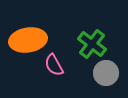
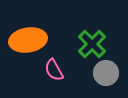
green cross: rotated 8 degrees clockwise
pink semicircle: moved 5 px down
